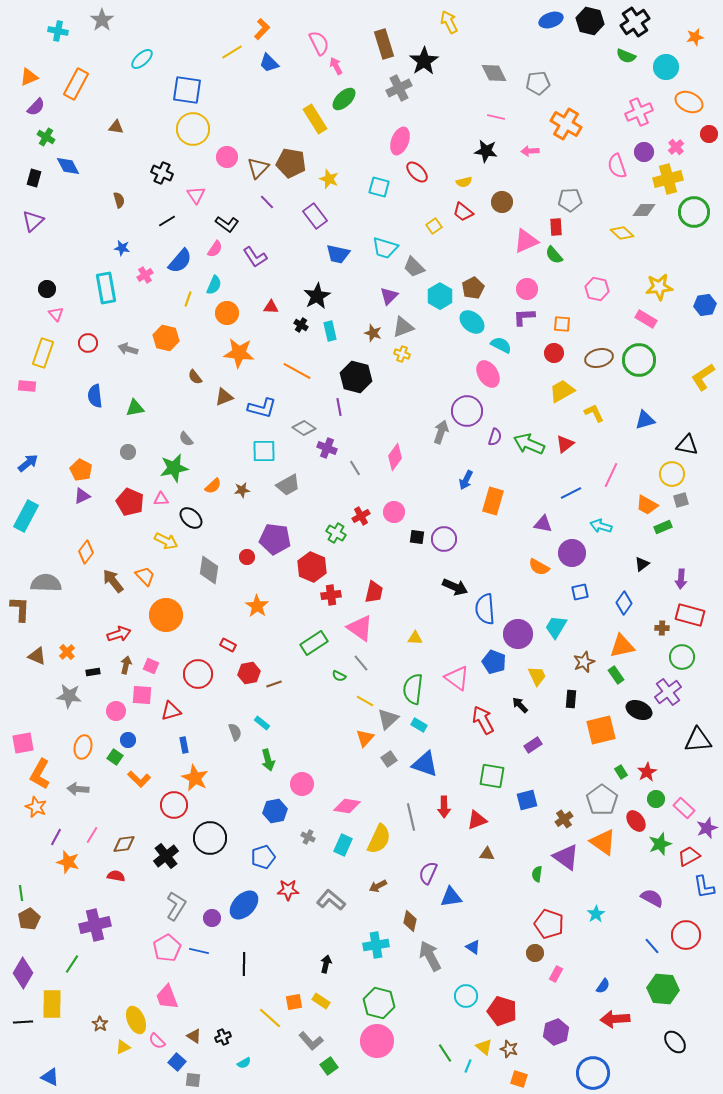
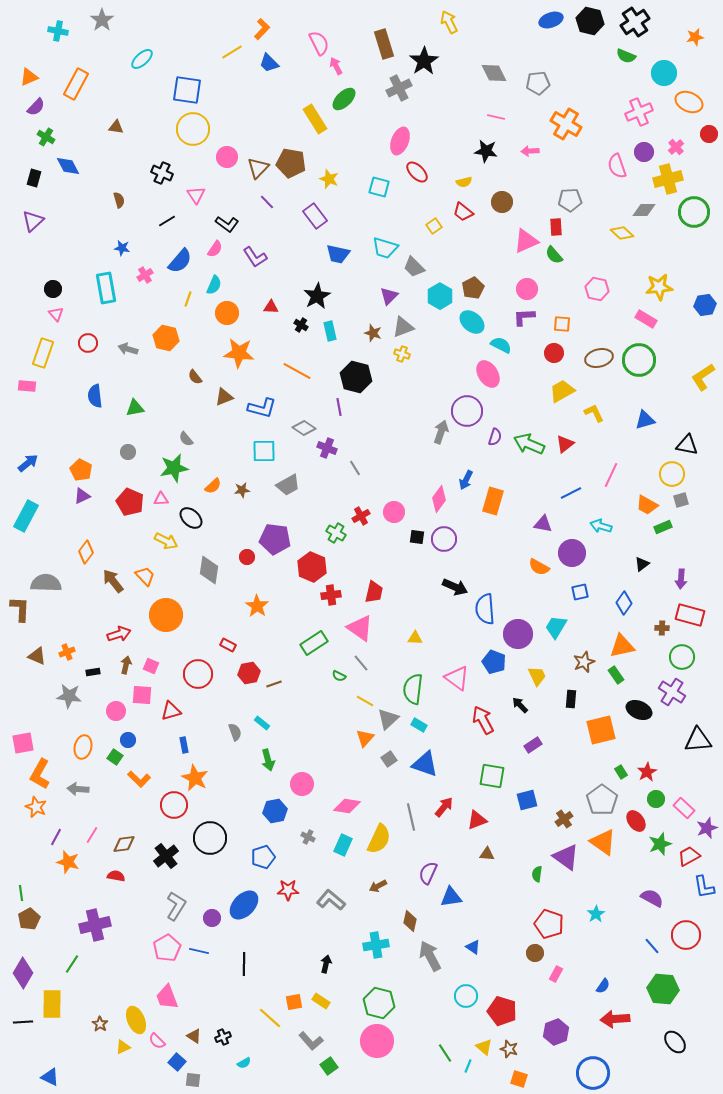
cyan circle at (666, 67): moved 2 px left, 6 px down
black circle at (47, 289): moved 6 px right
pink diamond at (395, 457): moved 44 px right, 42 px down
orange cross at (67, 652): rotated 21 degrees clockwise
purple cross at (668, 692): moved 4 px right; rotated 20 degrees counterclockwise
red arrow at (444, 807): rotated 140 degrees counterclockwise
